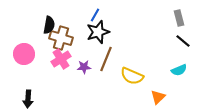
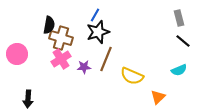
pink circle: moved 7 px left
